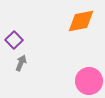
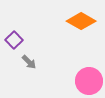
orange diamond: rotated 40 degrees clockwise
gray arrow: moved 8 px right, 1 px up; rotated 112 degrees clockwise
